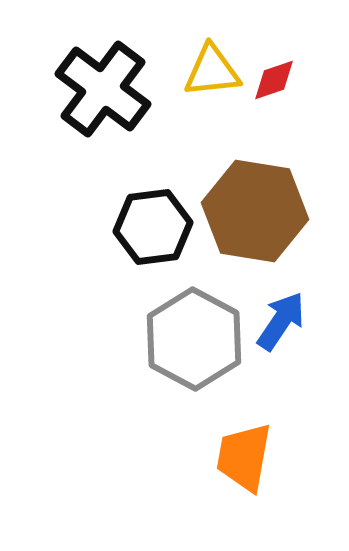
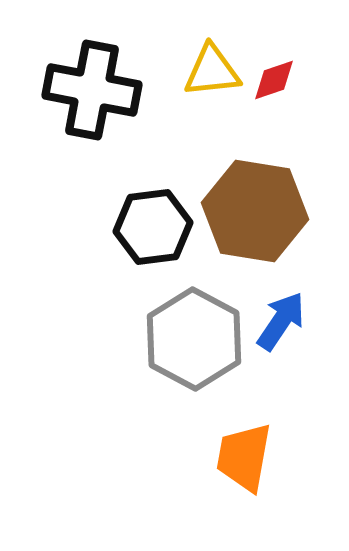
black cross: moved 11 px left, 1 px down; rotated 26 degrees counterclockwise
